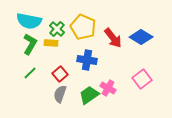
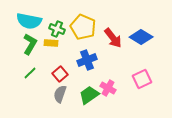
green cross: rotated 21 degrees counterclockwise
blue cross: rotated 30 degrees counterclockwise
pink square: rotated 12 degrees clockwise
